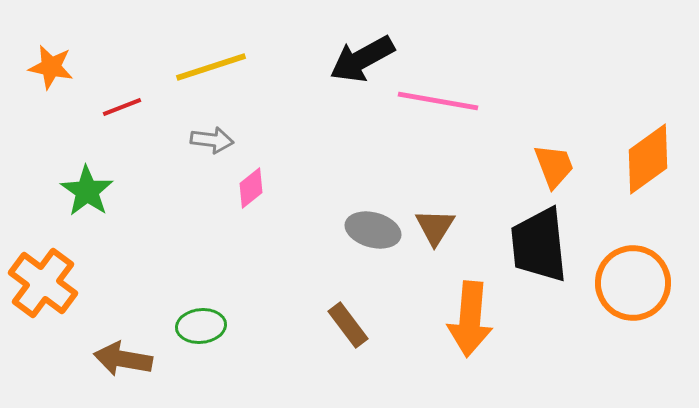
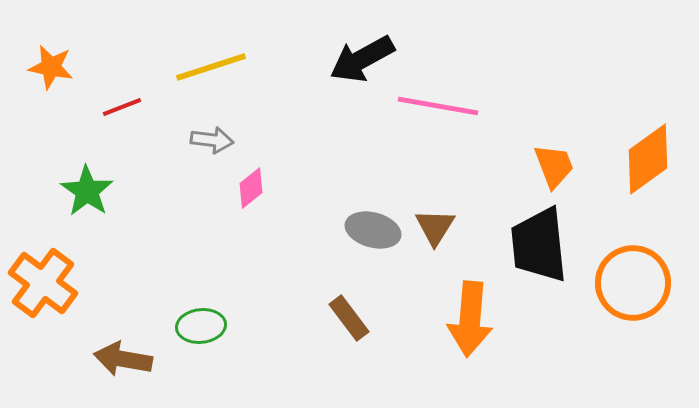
pink line: moved 5 px down
brown rectangle: moved 1 px right, 7 px up
